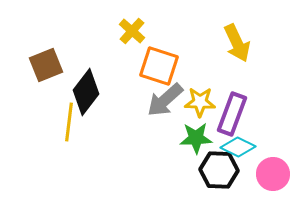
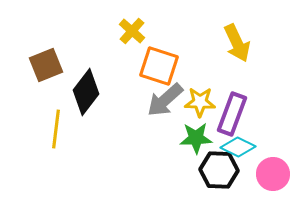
yellow line: moved 13 px left, 7 px down
